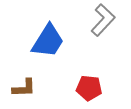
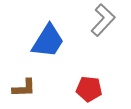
red pentagon: moved 1 px down
